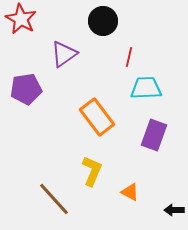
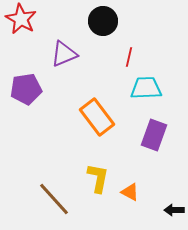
purple triangle: rotated 12 degrees clockwise
yellow L-shape: moved 6 px right, 7 px down; rotated 12 degrees counterclockwise
